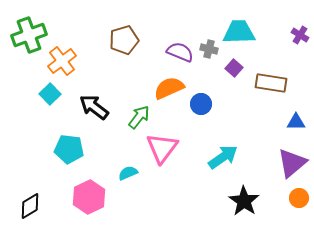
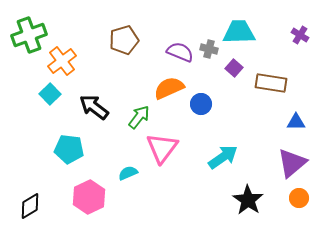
black star: moved 4 px right, 1 px up
